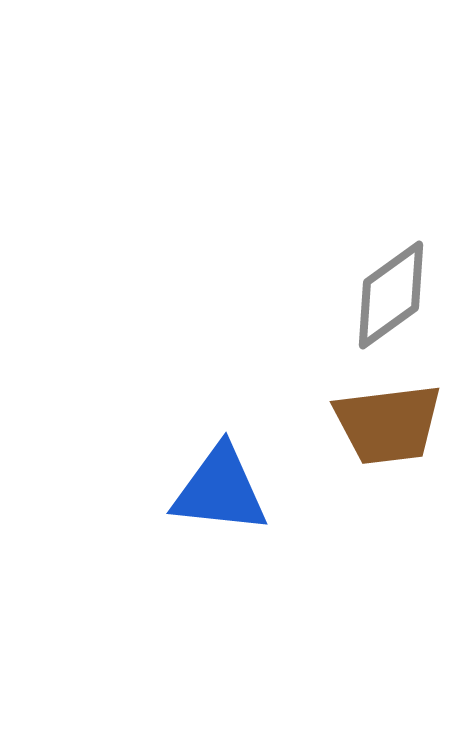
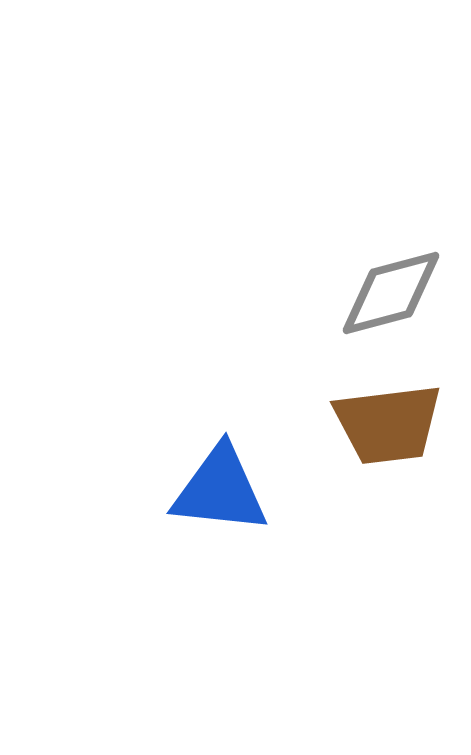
gray diamond: moved 2 px up; rotated 21 degrees clockwise
